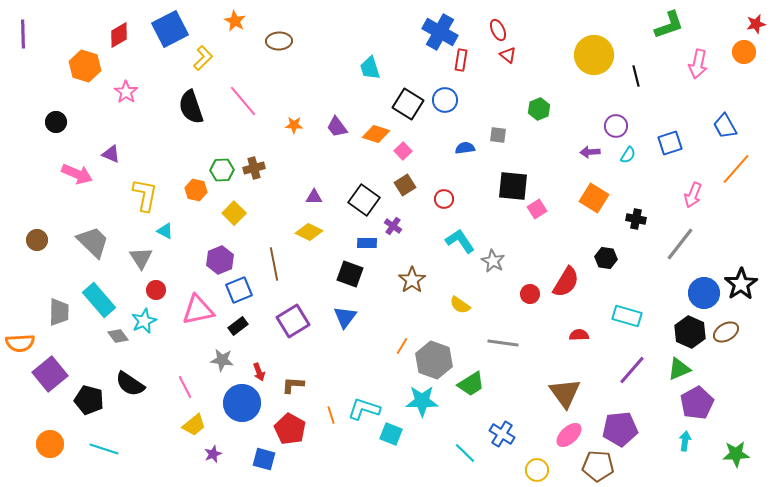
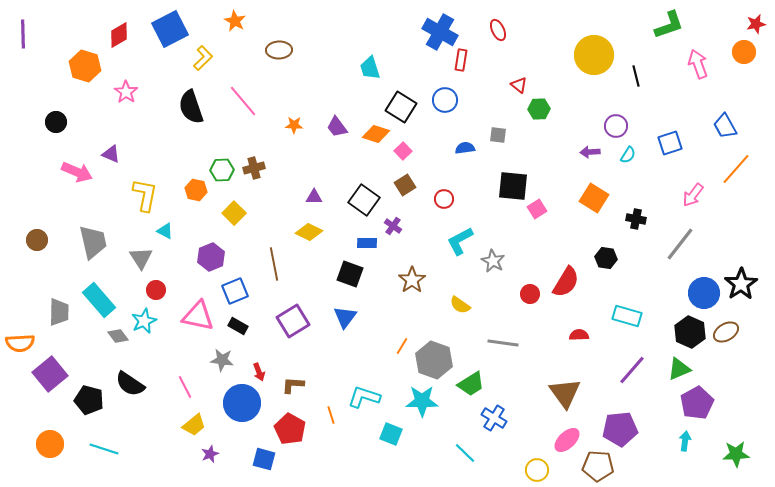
brown ellipse at (279, 41): moved 9 px down
red triangle at (508, 55): moved 11 px right, 30 px down
pink arrow at (698, 64): rotated 148 degrees clockwise
black square at (408, 104): moved 7 px left, 3 px down
green hexagon at (539, 109): rotated 20 degrees clockwise
pink arrow at (77, 174): moved 2 px up
pink arrow at (693, 195): rotated 15 degrees clockwise
cyan L-shape at (460, 241): rotated 84 degrees counterclockwise
gray trapezoid at (93, 242): rotated 33 degrees clockwise
purple hexagon at (220, 260): moved 9 px left, 3 px up
blue square at (239, 290): moved 4 px left, 1 px down
pink triangle at (198, 310): moved 6 px down; rotated 24 degrees clockwise
black rectangle at (238, 326): rotated 66 degrees clockwise
cyan L-shape at (364, 409): moved 12 px up
blue cross at (502, 434): moved 8 px left, 16 px up
pink ellipse at (569, 435): moved 2 px left, 5 px down
purple star at (213, 454): moved 3 px left
